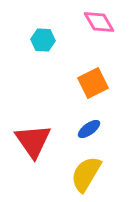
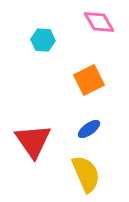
orange square: moved 4 px left, 3 px up
yellow semicircle: rotated 126 degrees clockwise
